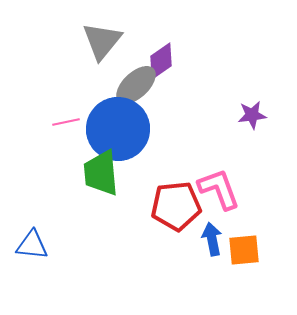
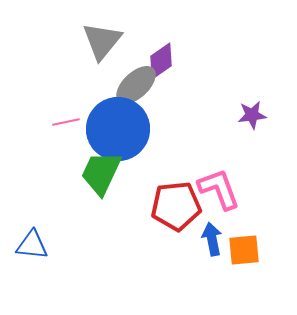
green trapezoid: rotated 30 degrees clockwise
